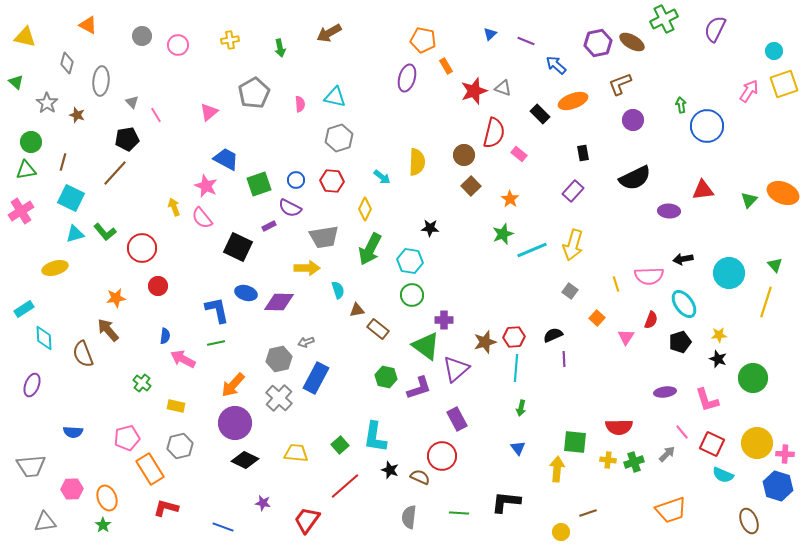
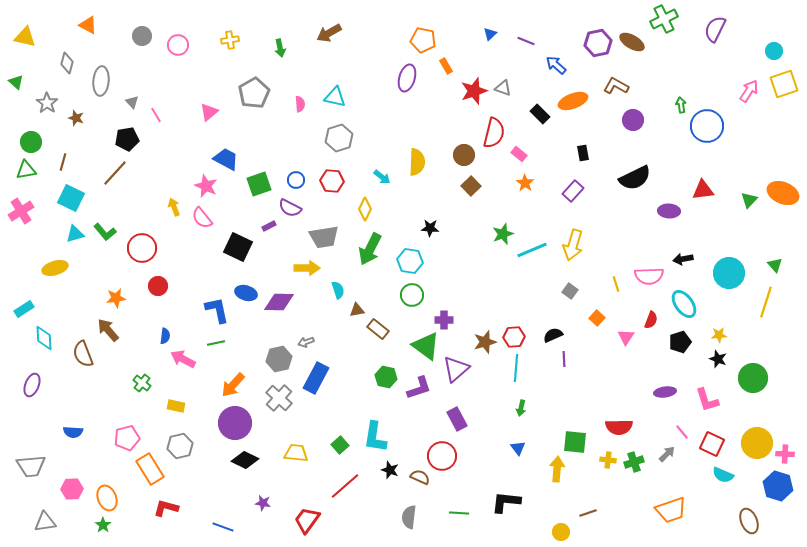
brown L-shape at (620, 84): moved 4 px left, 2 px down; rotated 50 degrees clockwise
brown star at (77, 115): moved 1 px left, 3 px down
orange star at (510, 199): moved 15 px right, 16 px up
